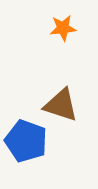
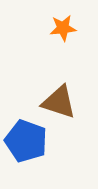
brown triangle: moved 2 px left, 3 px up
